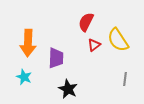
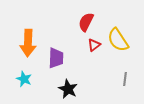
cyan star: moved 2 px down
